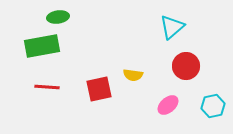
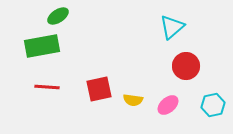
green ellipse: moved 1 px up; rotated 25 degrees counterclockwise
yellow semicircle: moved 25 px down
cyan hexagon: moved 1 px up
